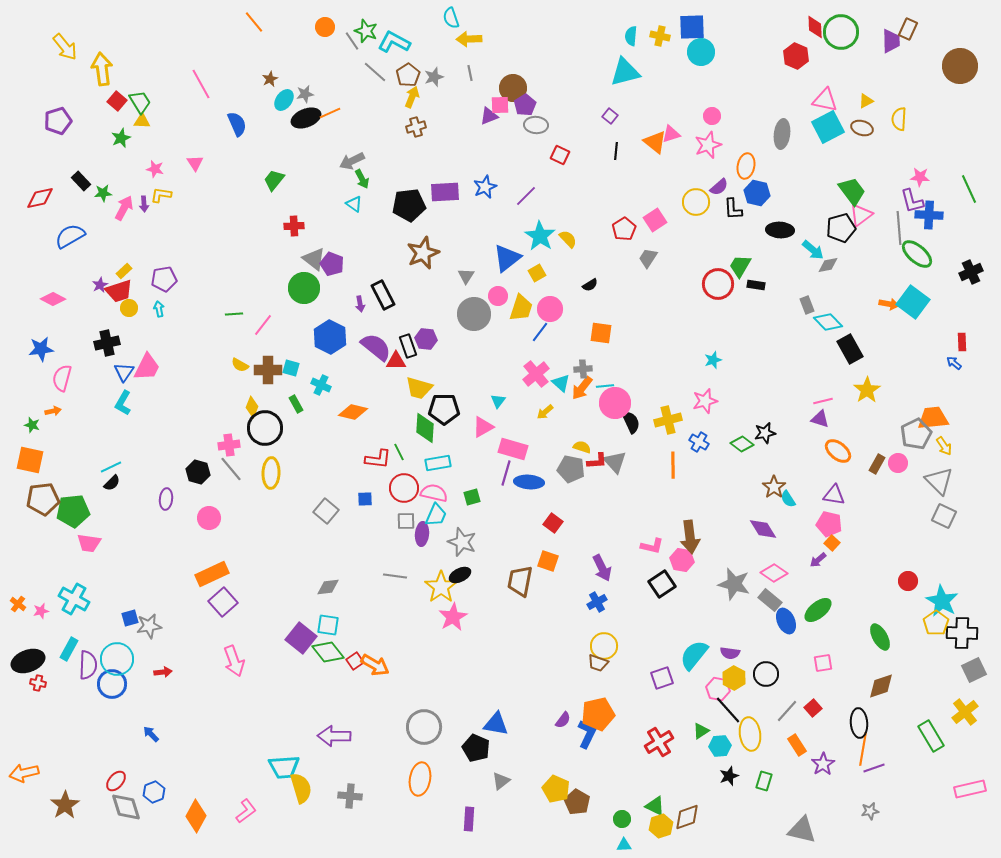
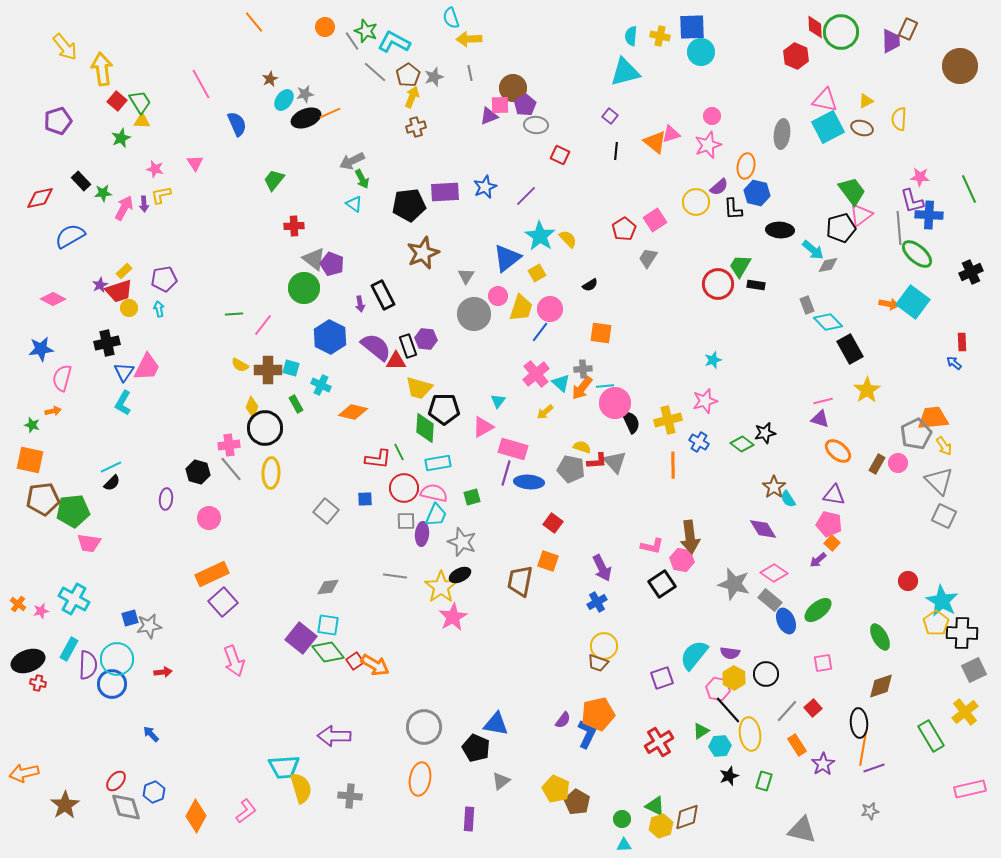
yellow L-shape at (161, 195): rotated 20 degrees counterclockwise
